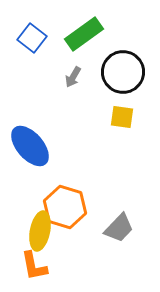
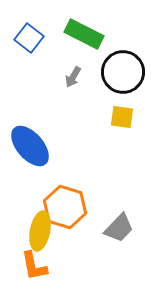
green rectangle: rotated 63 degrees clockwise
blue square: moved 3 px left
